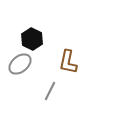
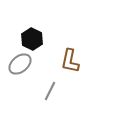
brown L-shape: moved 2 px right, 1 px up
